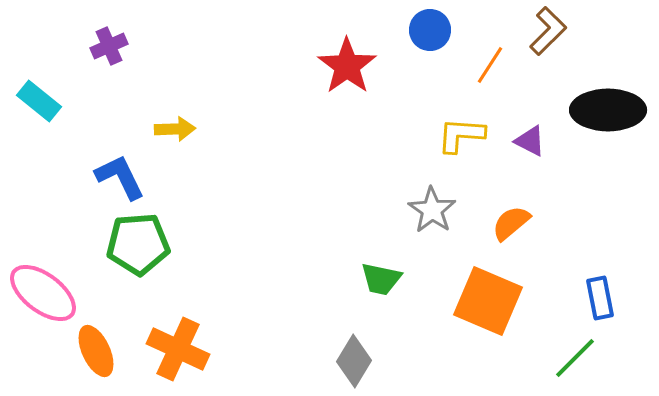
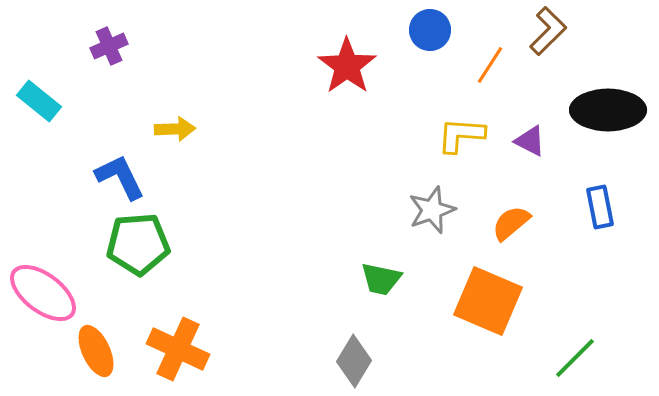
gray star: rotated 18 degrees clockwise
blue rectangle: moved 91 px up
